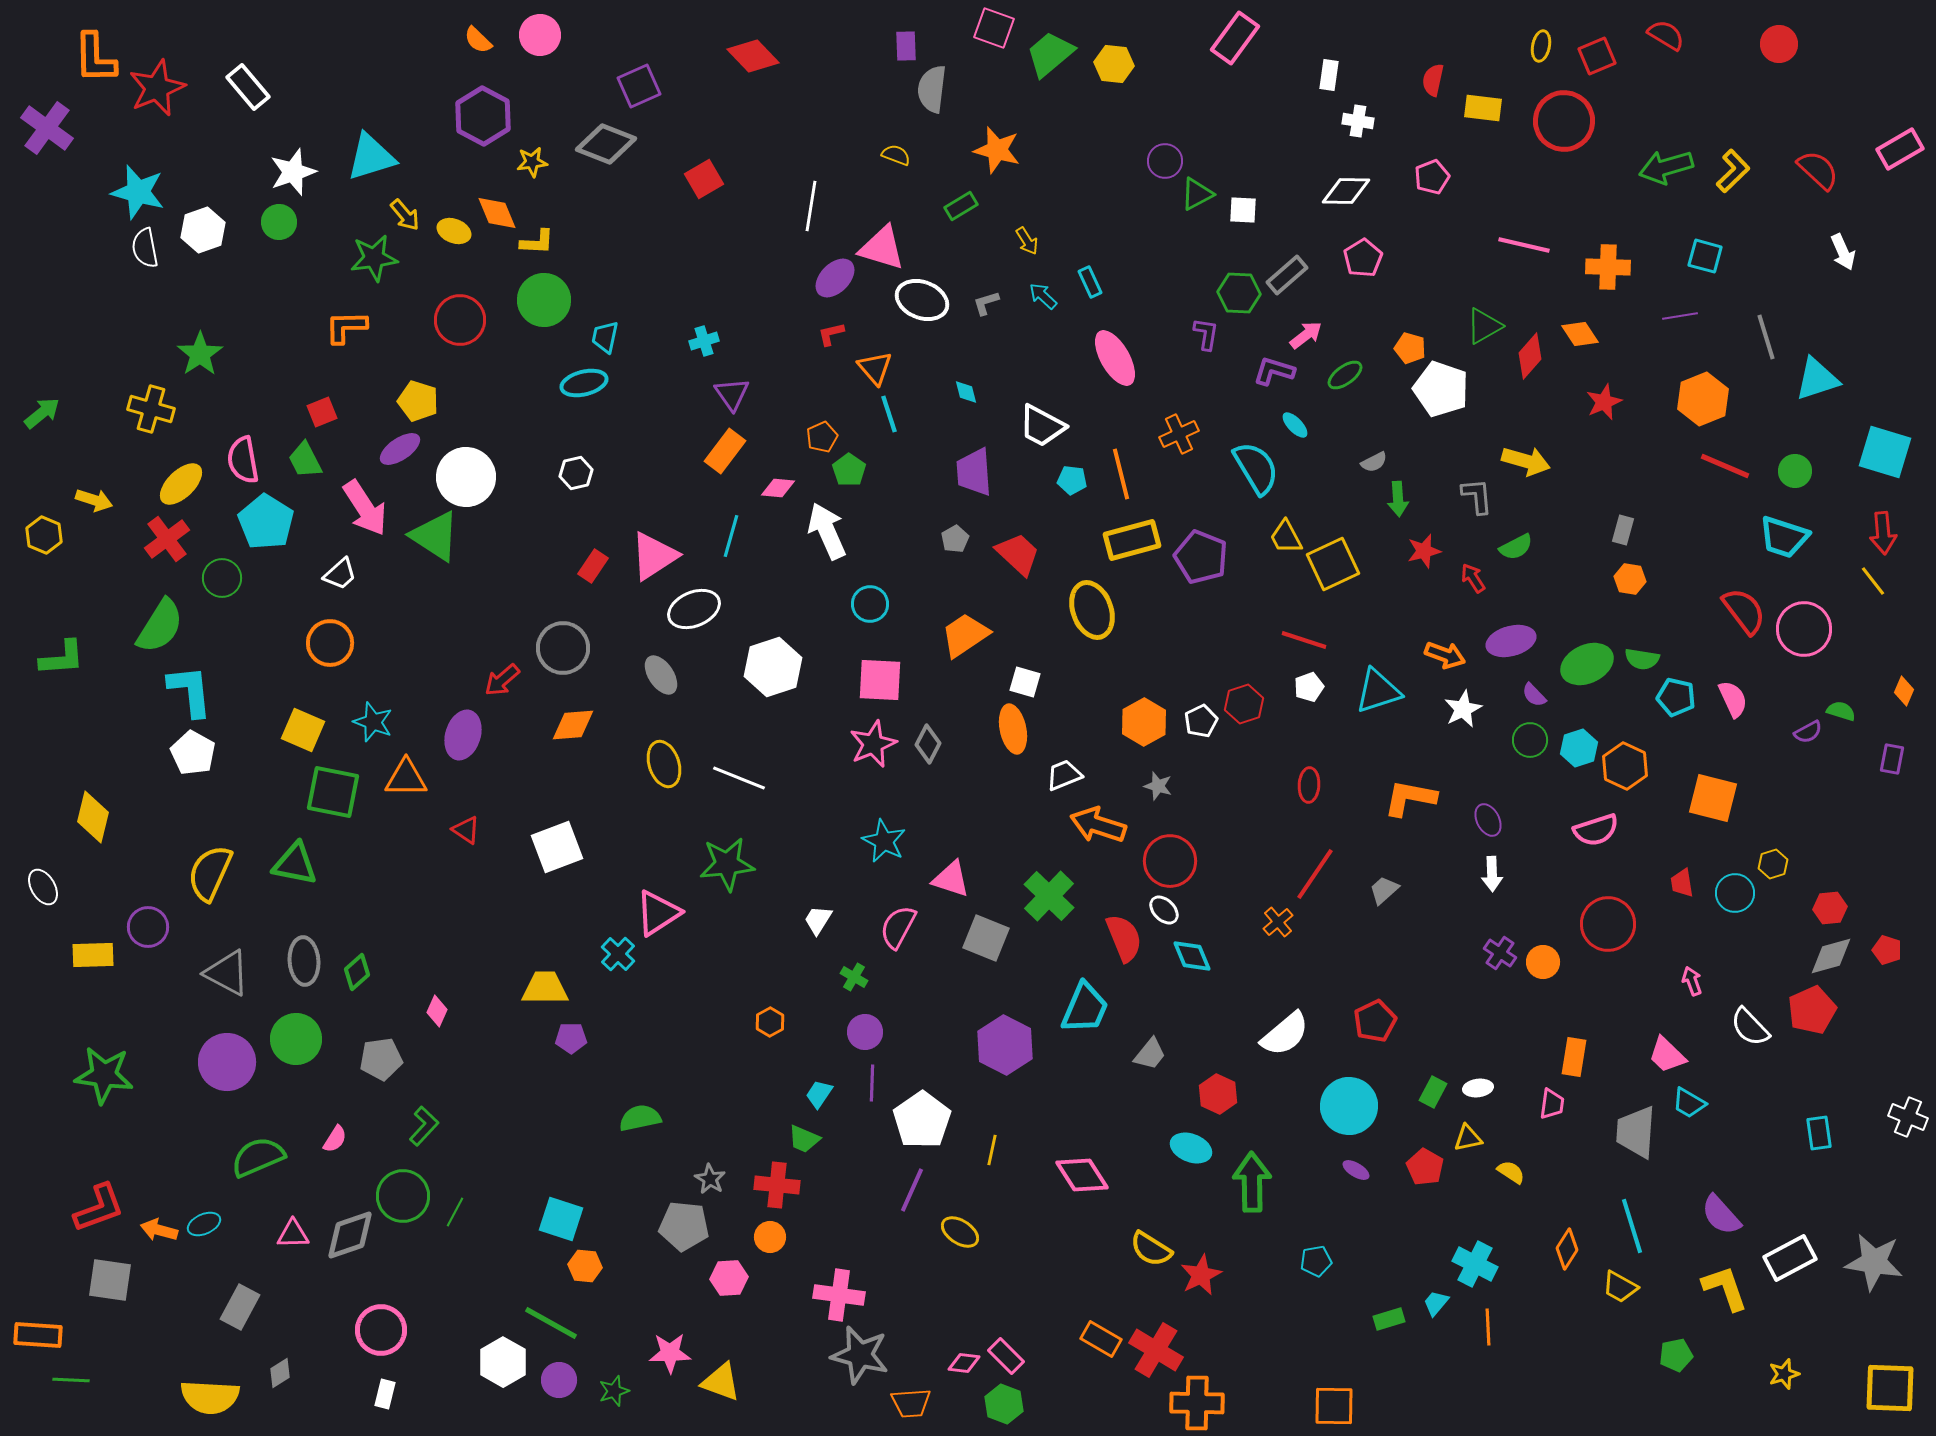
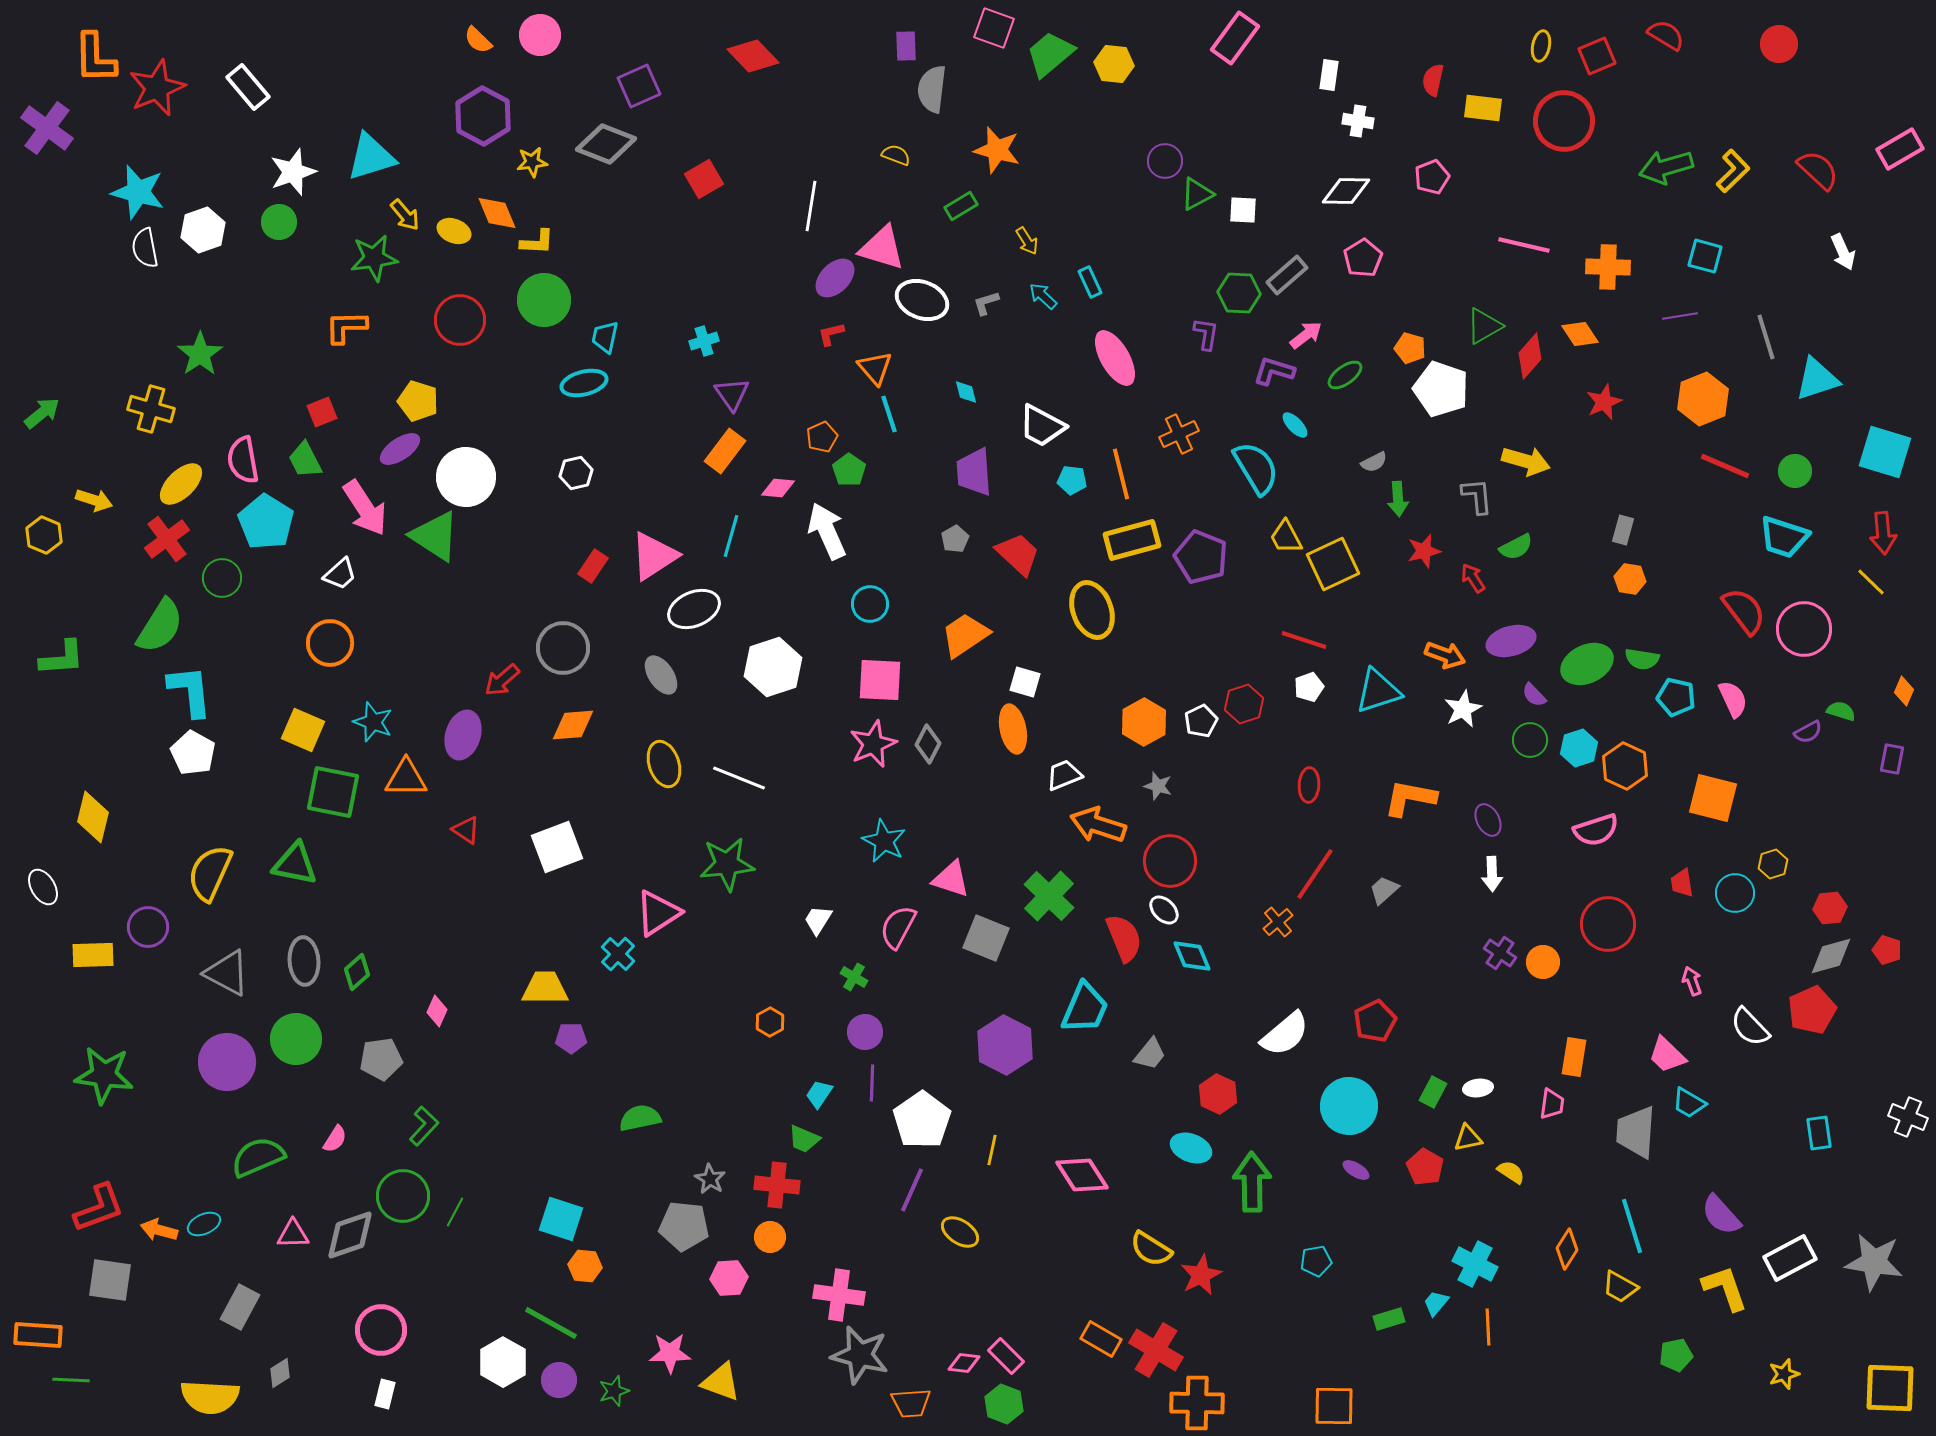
yellow line at (1873, 581): moved 2 px left, 1 px down; rotated 8 degrees counterclockwise
